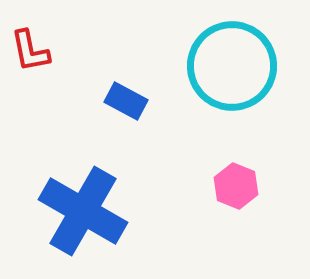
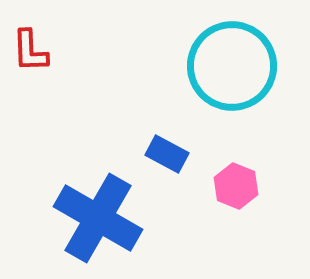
red L-shape: rotated 9 degrees clockwise
blue rectangle: moved 41 px right, 53 px down
blue cross: moved 15 px right, 7 px down
